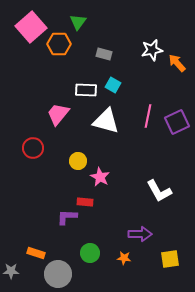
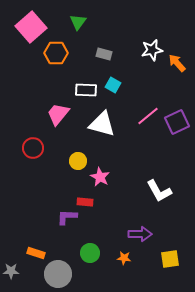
orange hexagon: moved 3 px left, 9 px down
pink line: rotated 40 degrees clockwise
white triangle: moved 4 px left, 3 px down
